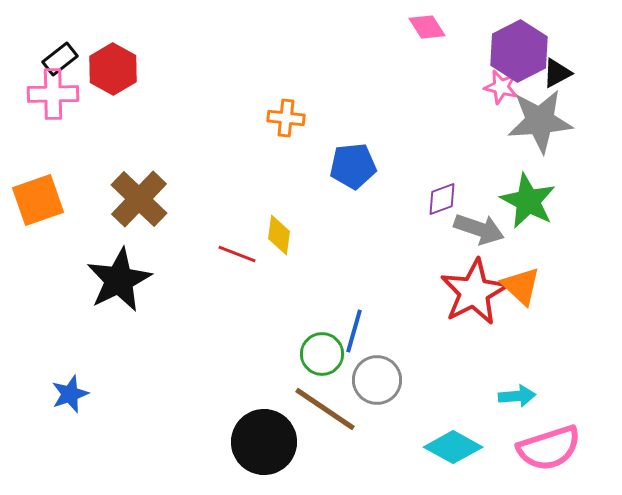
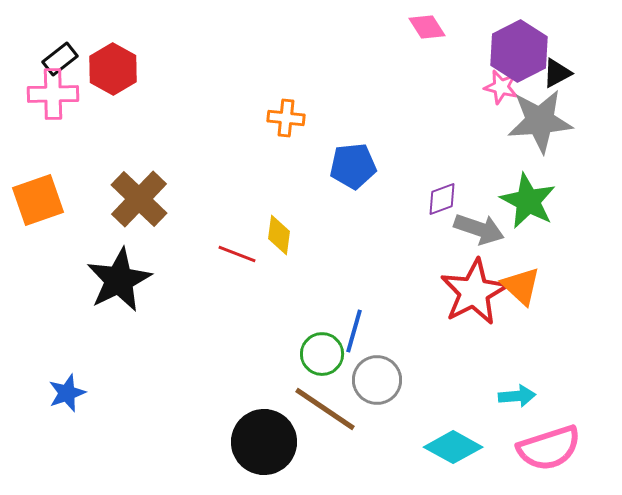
blue star: moved 3 px left, 1 px up
